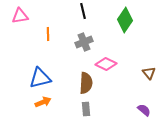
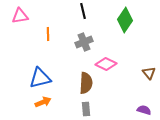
purple semicircle: rotated 24 degrees counterclockwise
